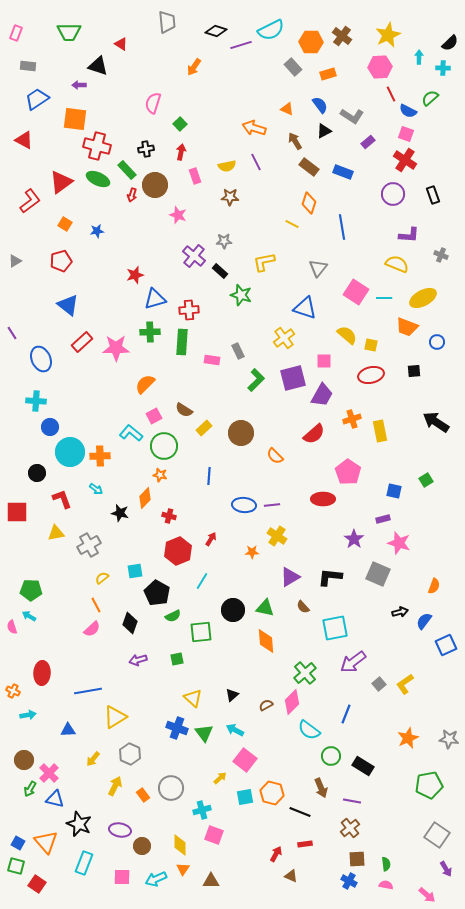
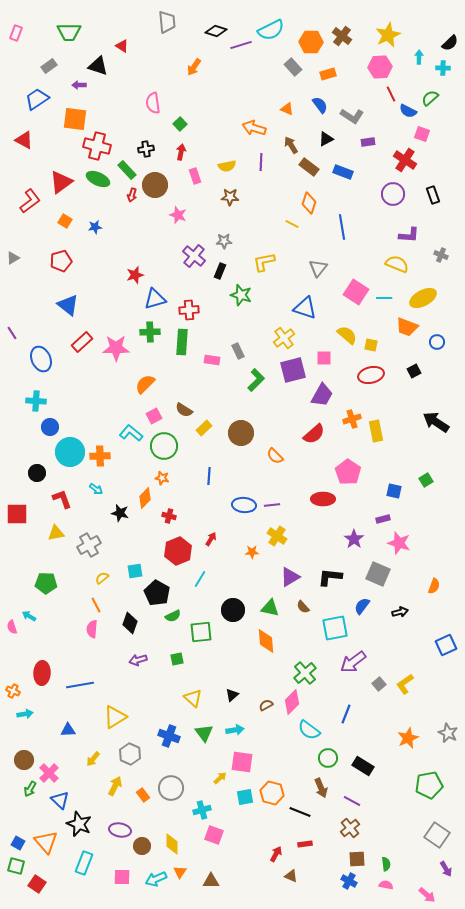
red triangle at (121, 44): moved 1 px right, 2 px down
gray rectangle at (28, 66): moved 21 px right; rotated 42 degrees counterclockwise
pink semicircle at (153, 103): rotated 25 degrees counterclockwise
black triangle at (324, 131): moved 2 px right, 8 px down
pink square at (406, 134): moved 16 px right
brown arrow at (295, 141): moved 4 px left, 4 px down
purple rectangle at (368, 142): rotated 32 degrees clockwise
purple line at (256, 162): moved 5 px right; rotated 30 degrees clockwise
orange square at (65, 224): moved 3 px up
blue star at (97, 231): moved 2 px left, 4 px up
gray triangle at (15, 261): moved 2 px left, 3 px up
black rectangle at (220, 271): rotated 70 degrees clockwise
pink square at (324, 361): moved 3 px up
black square at (414, 371): rotated 24 degrees counterclockwise
purple square at (293, 378): moved 8 px up
yellow rectangle at (380, 431): moved 4 px left
orange star at (160, 475): moved 2 px right, 3 px down
red square at (17, 512): moved 2 px down
cyan line at (202, 581): moved 2 px left, 2 px up
green pentagon at (31, 590): moved 15 px right, 7 px up
green triangle at (265, 608): moved 5 px right
blue semicircle at (424, 621): moved 62 px left, 15 px up
pink semicircle at (92, 629): rotated 138 degrees clockwise
blue line at (88, 691): moved 8 px left, 6 px up
cyan arrow at (28, 715): moved 3 px left, 1 px up
blue cross at (177, 728): moved 8 px left, 8 px down
cyan arrow at (235, 730): rotated 144 degrees clockwise
gray star at (449, 739): moved 1 px left, 6 px up; rotated 18 degrees clockwise
green circle at (331, 756): moved 3 px left, 2 px down
pink square at (245, 760): moved 3 px left, 2 px down; rotated 30 degrees counterclockwise
blue triangle at (55, 799): moved 5 px right, 1 px down; rotated 30 degrees clockwise
purple line at (352, 801): rotated 18 degrees clockwise
yellow diamond at (180, 845): moved 8 px left, 1 px up
orange triangle at (183, 869): moved 3 px left, 3 px down
